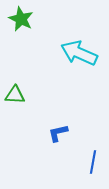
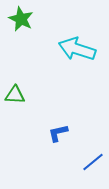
cyan arrow: moved 2 px left, 4 px up; rotated 6 degrees counterclockwise
blue line: rotated 40 degrees clockwise
